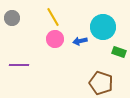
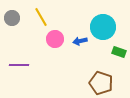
yellow line: moved 12 px left
